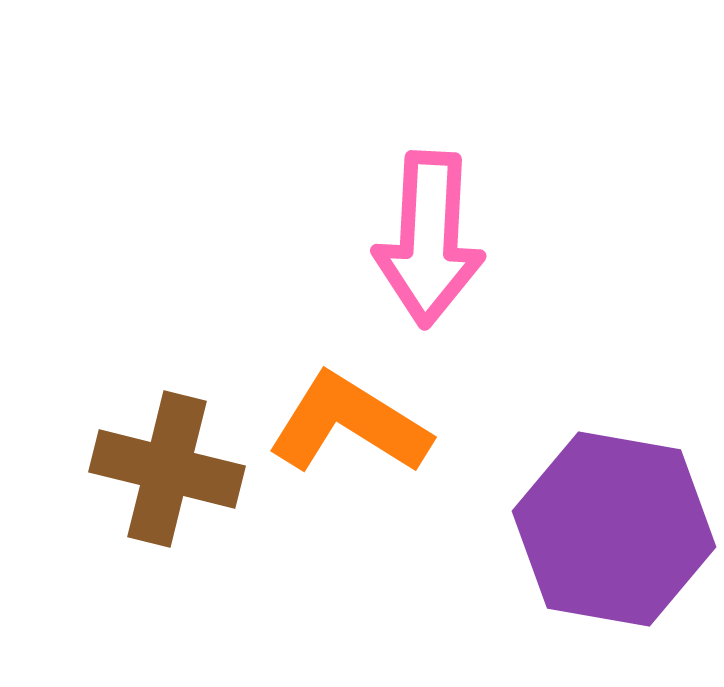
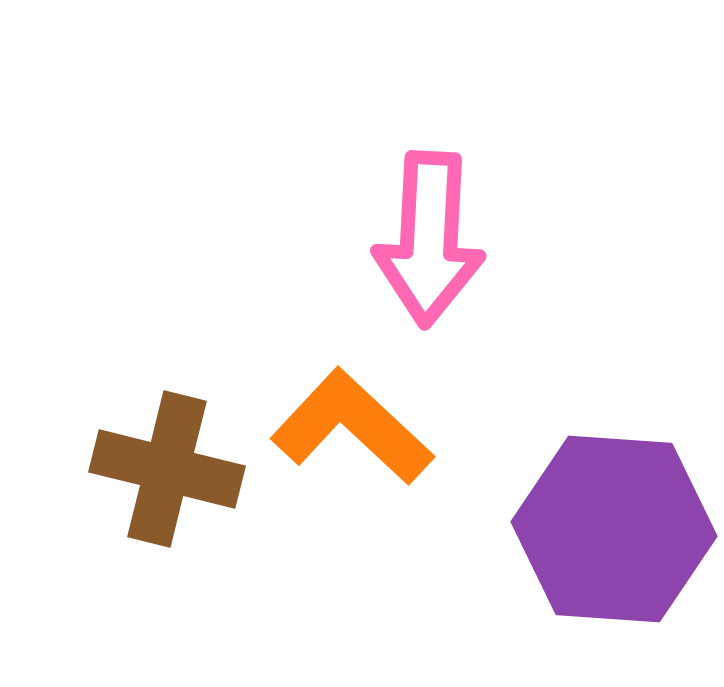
orange L-shape: moved 3 px right, 3 px down; rotated 11 degrees clockwise
purple hexagon: rotated 6 degrees counterclockwise
